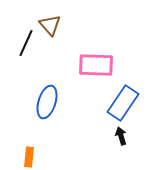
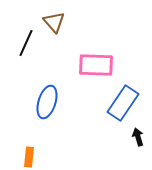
brown triangle: moved 4 px right, 3 px up
black arrow: moved 17 px right, 1 px down
